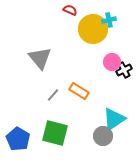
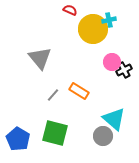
cyan triangle: rotated 45 degrees counterclockwise
